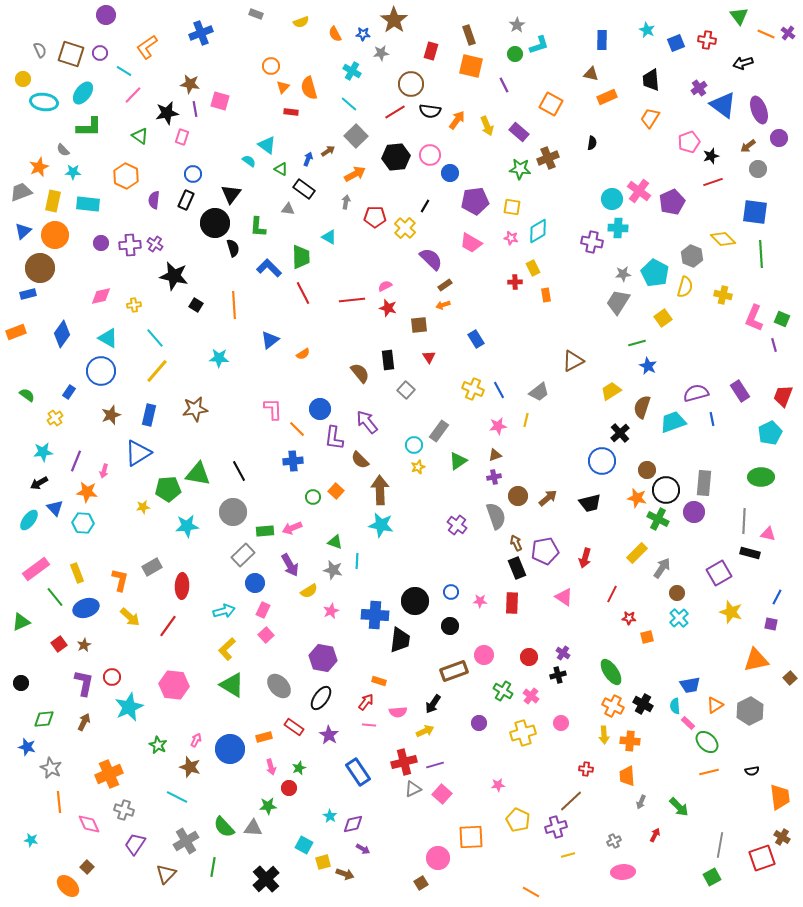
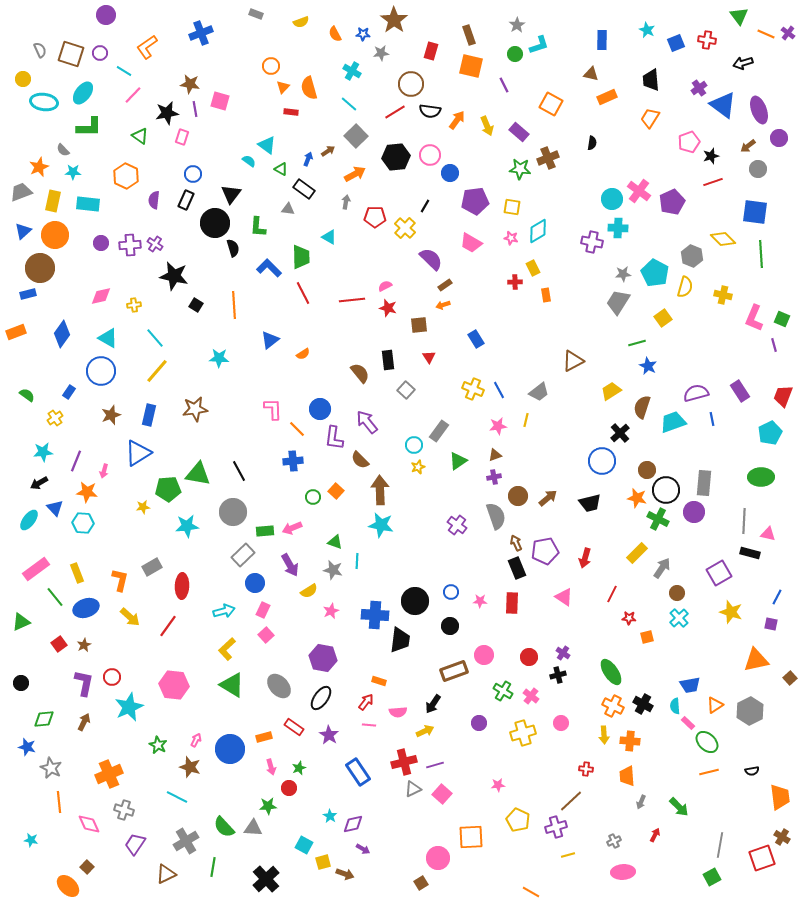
brown triangle at (166, 874): rotated 20 degrees clockwise
